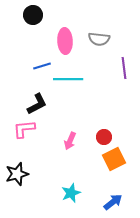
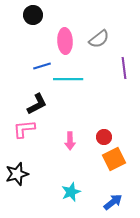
gray semicircle: rotated 45 degrees counterclockwise
pink arrow: rotated 24 degrees counterclockwise
cyan star: moved 1 px up
